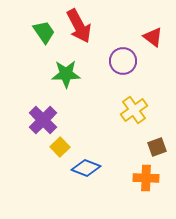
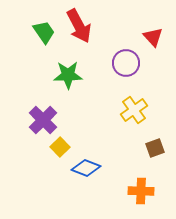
red triangle: rotated 10 degrees clockwise
purple circle: moved 3 px right, 2 px down
green star: moved 2 px right, 1 px down
brown square: moved 2 px left, 1 px down
orange cross: moved 5 px left, 13 px down
